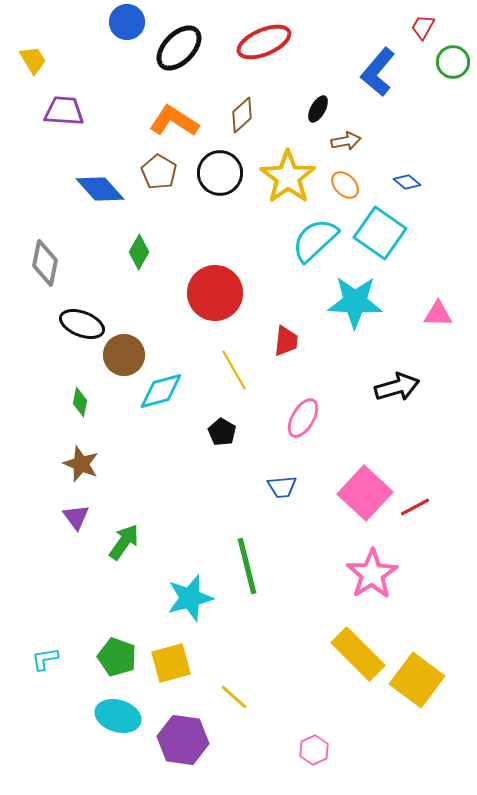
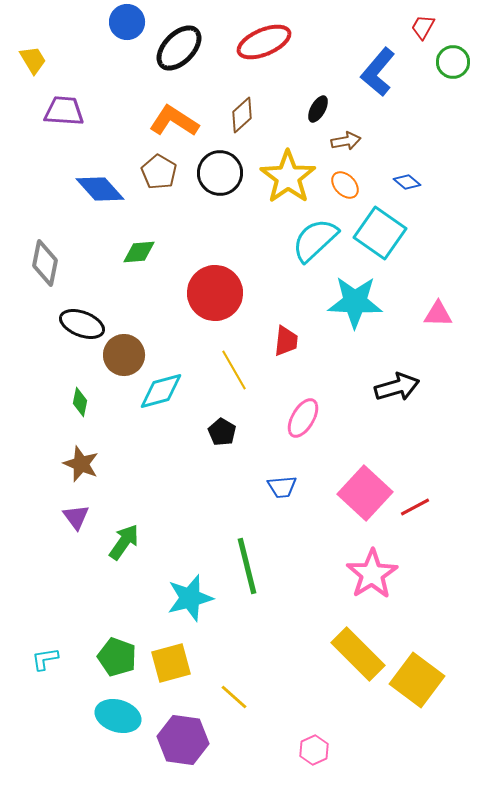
green diamond at (139, 252): rotated 56 degrees clockwise
